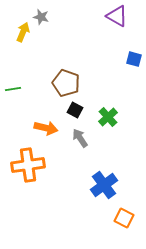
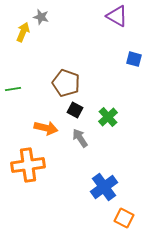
blue cross: moved 2 px down
